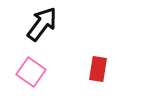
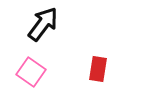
black arrow: moved 1 px right
